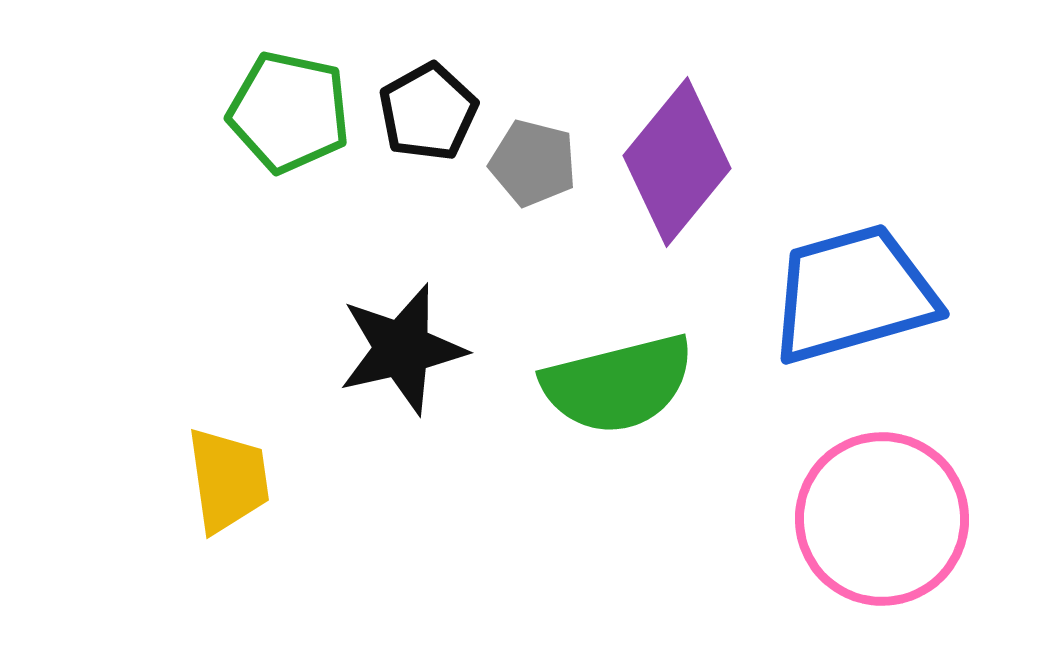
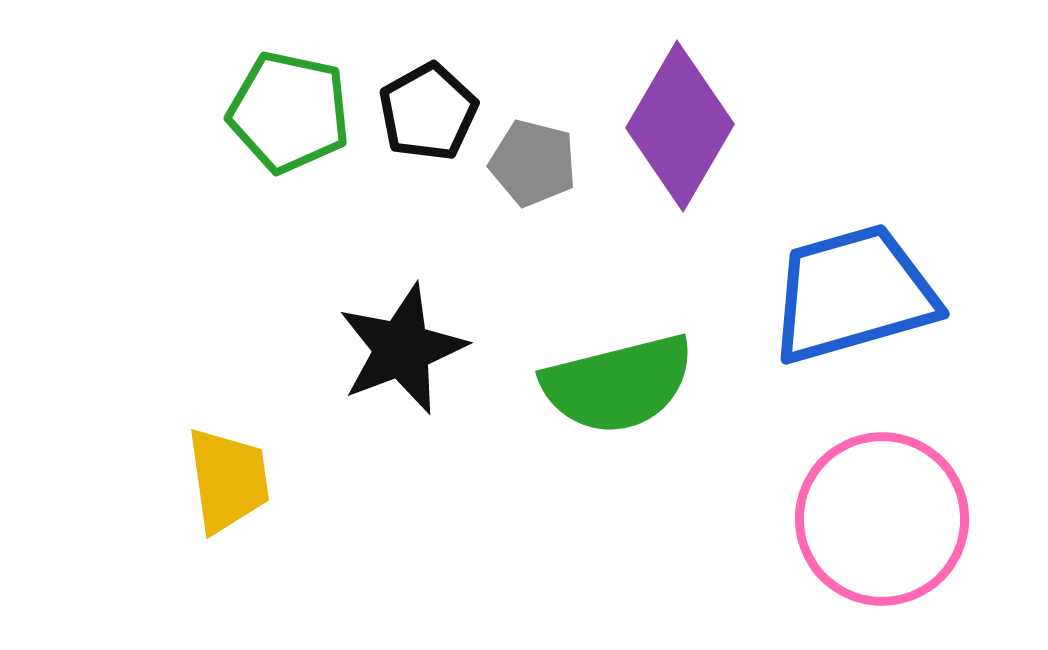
purple diamond: moved 3 px right, 36 px up; rotated 9 degrees counterclockwise
black star: rotated 8 degrees counterclockwise
